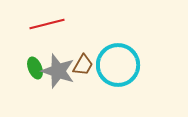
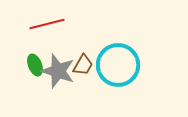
green ellipse: moved 3 px up
